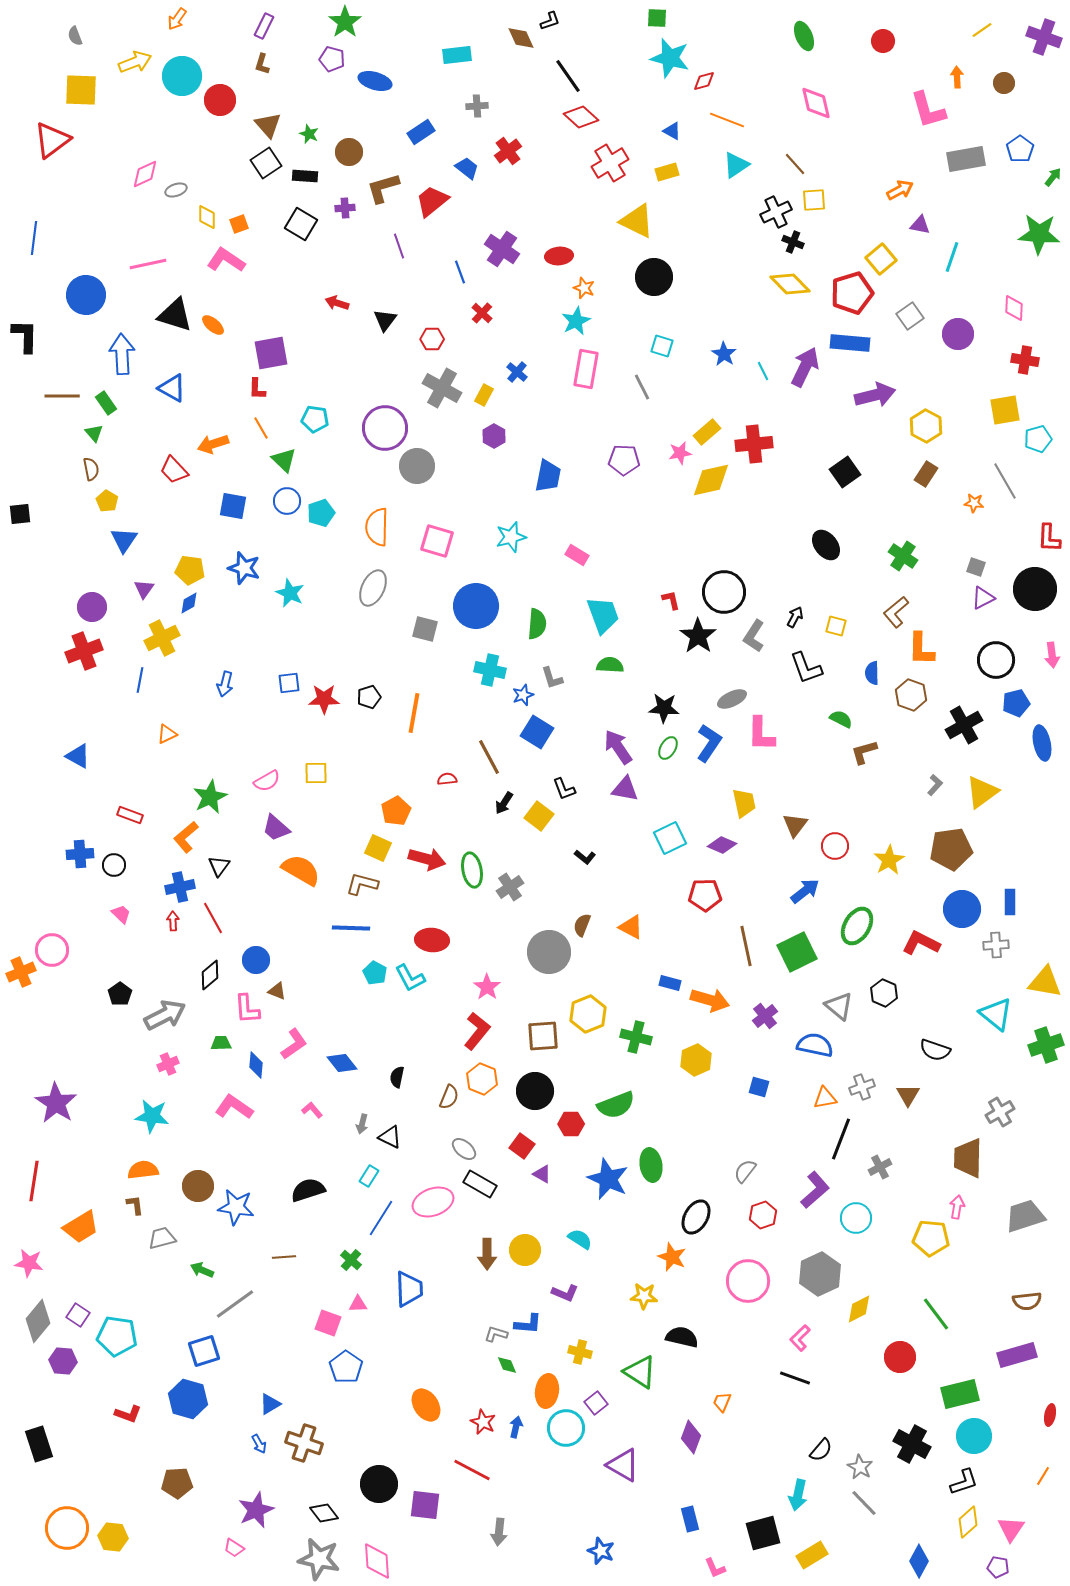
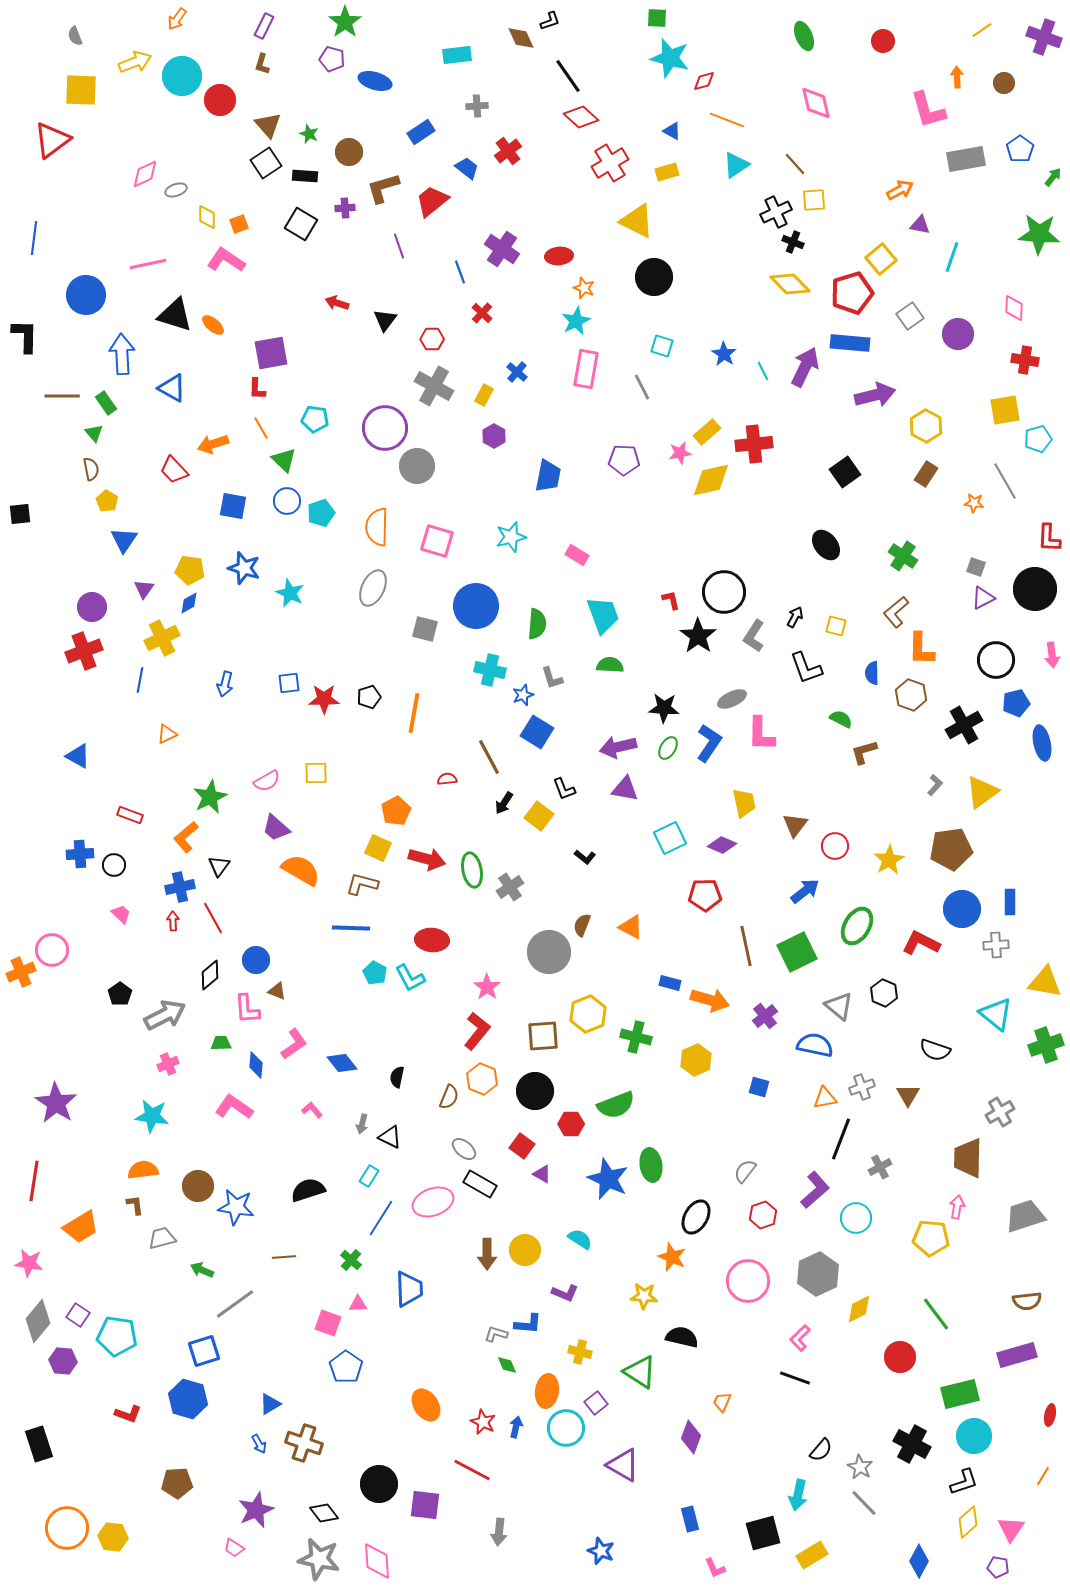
gray cross at (442, 388): moved 8 px left, 2 px up
purple arrow at (618, 747): rotated 69 degrees counterclockwise
gray hexagon at (820, 1274): moved 2 px left
